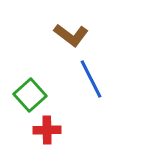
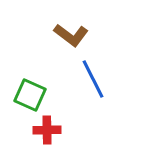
blue line: moved 2 px right
green square: rotated 24 degrees counterclockwise
